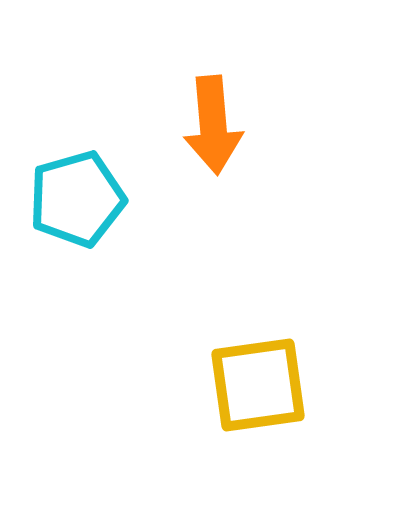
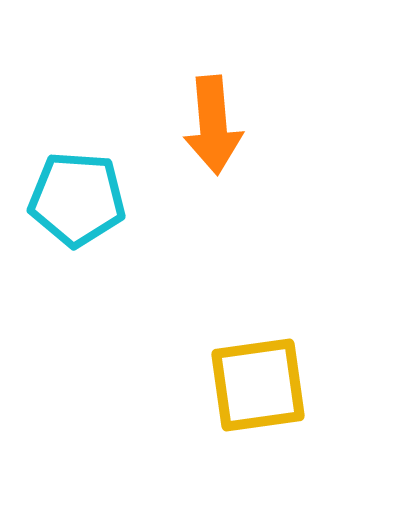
cyan pentagon: rotated 20 degrees clockwise
